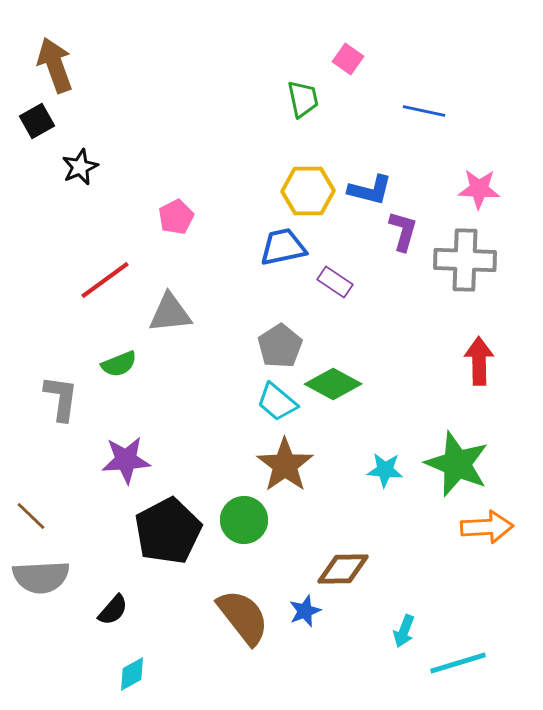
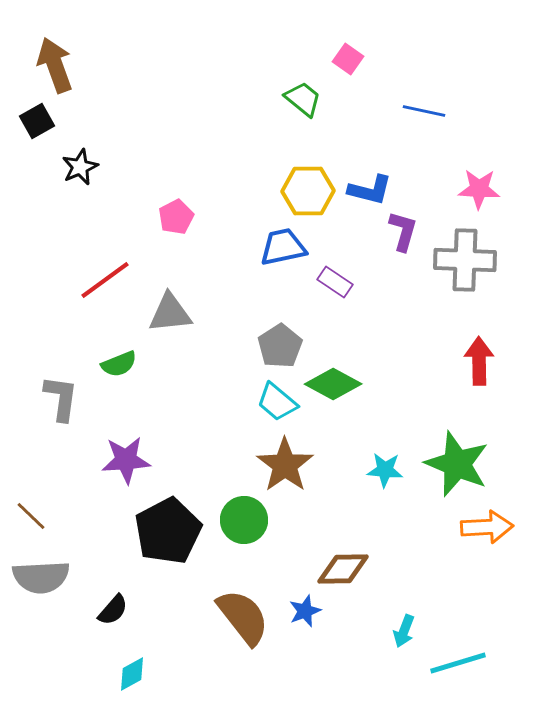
green trapezoid: rotated 39 degrees counterclockwise
